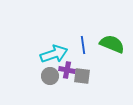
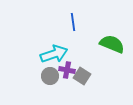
blue line: moved 10 px left, 23 px up
gray square: rotated 24 degrees clockwise
